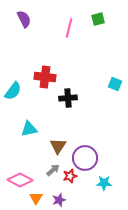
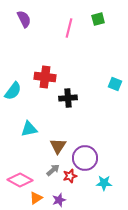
orange triangle: rotated 24 degrees clockwise
